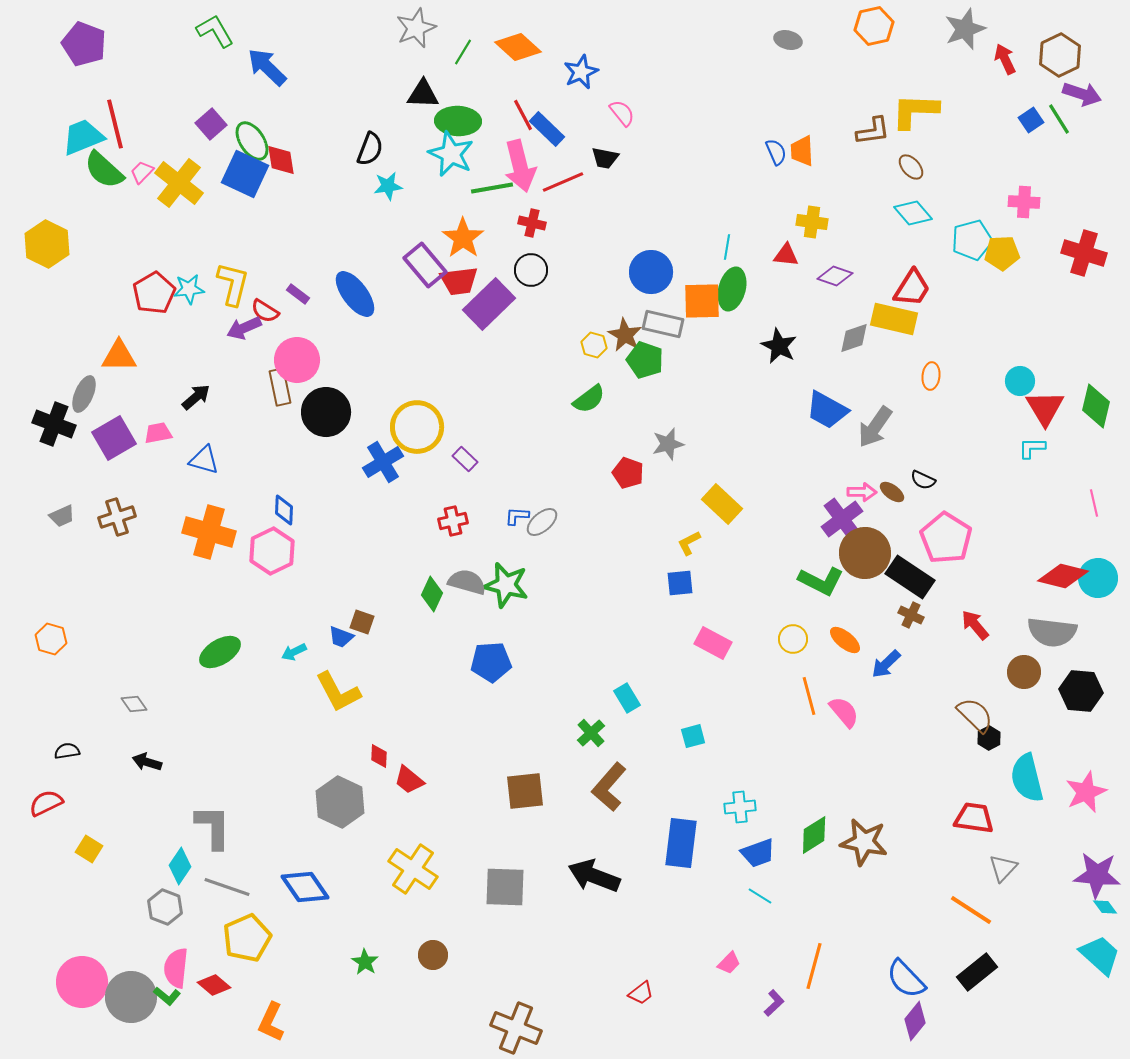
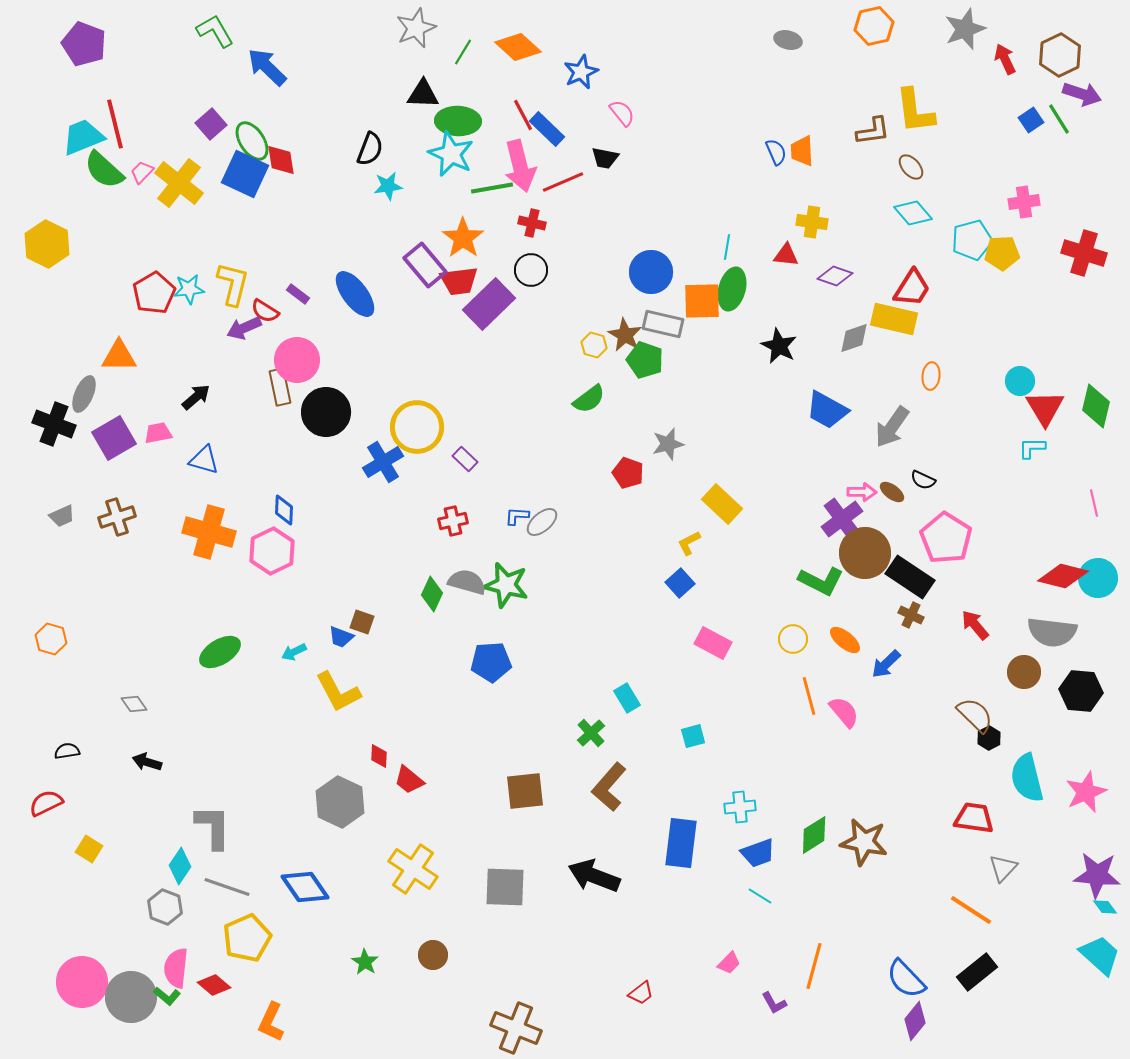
yellow L-shape at (915, 111): rotated 99 degrees counterclockwise
pink cross at (1024, 202): rotated 12 degrees counterclockwise
gray arrow at (875, 427): moved 17 px right
blue square at (680, 583): rotated 36 degrees counterclockwise
purple L-shape at (774, 1003): rotated 104 degrees clockwise
